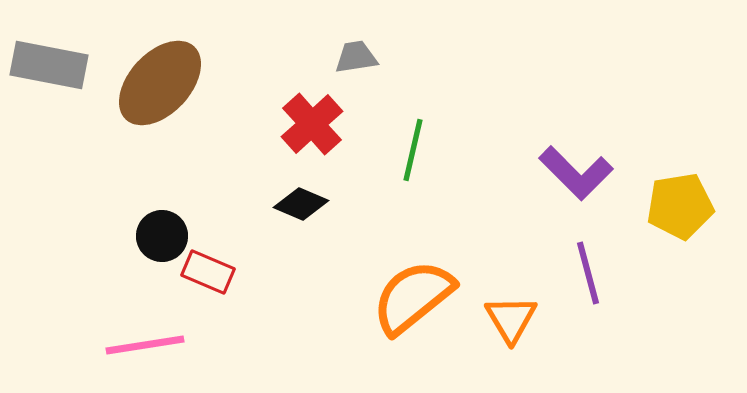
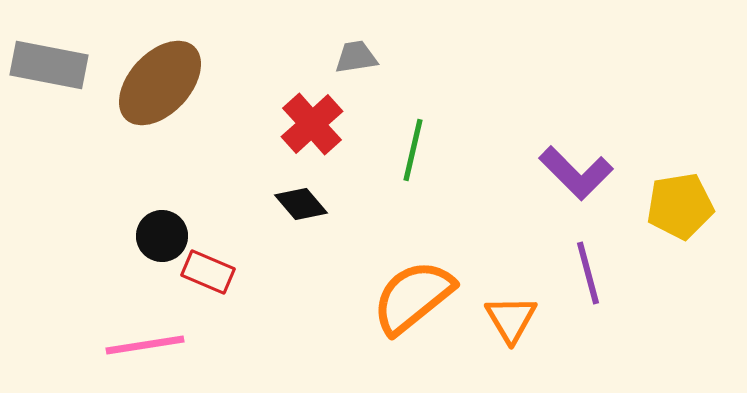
black diamond: rotated 26 degrees clockwise
